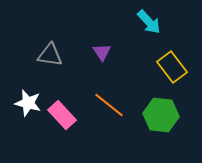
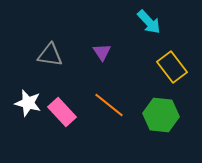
pink rectangle: moved 3 px up
